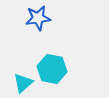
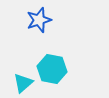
blue star: moved 1 px right, 2 px down; rotated 10 degrees counterclockwise
